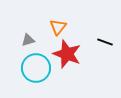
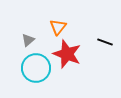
gray triangle: rotated 24 degrees counterclockwise
